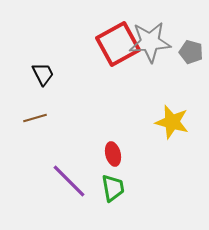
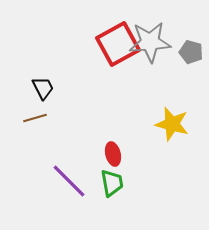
black trapezoid: moved 14 px down
yellow star: moved 2 px down
green trapezoid: moved 1 px left, 5 px up
